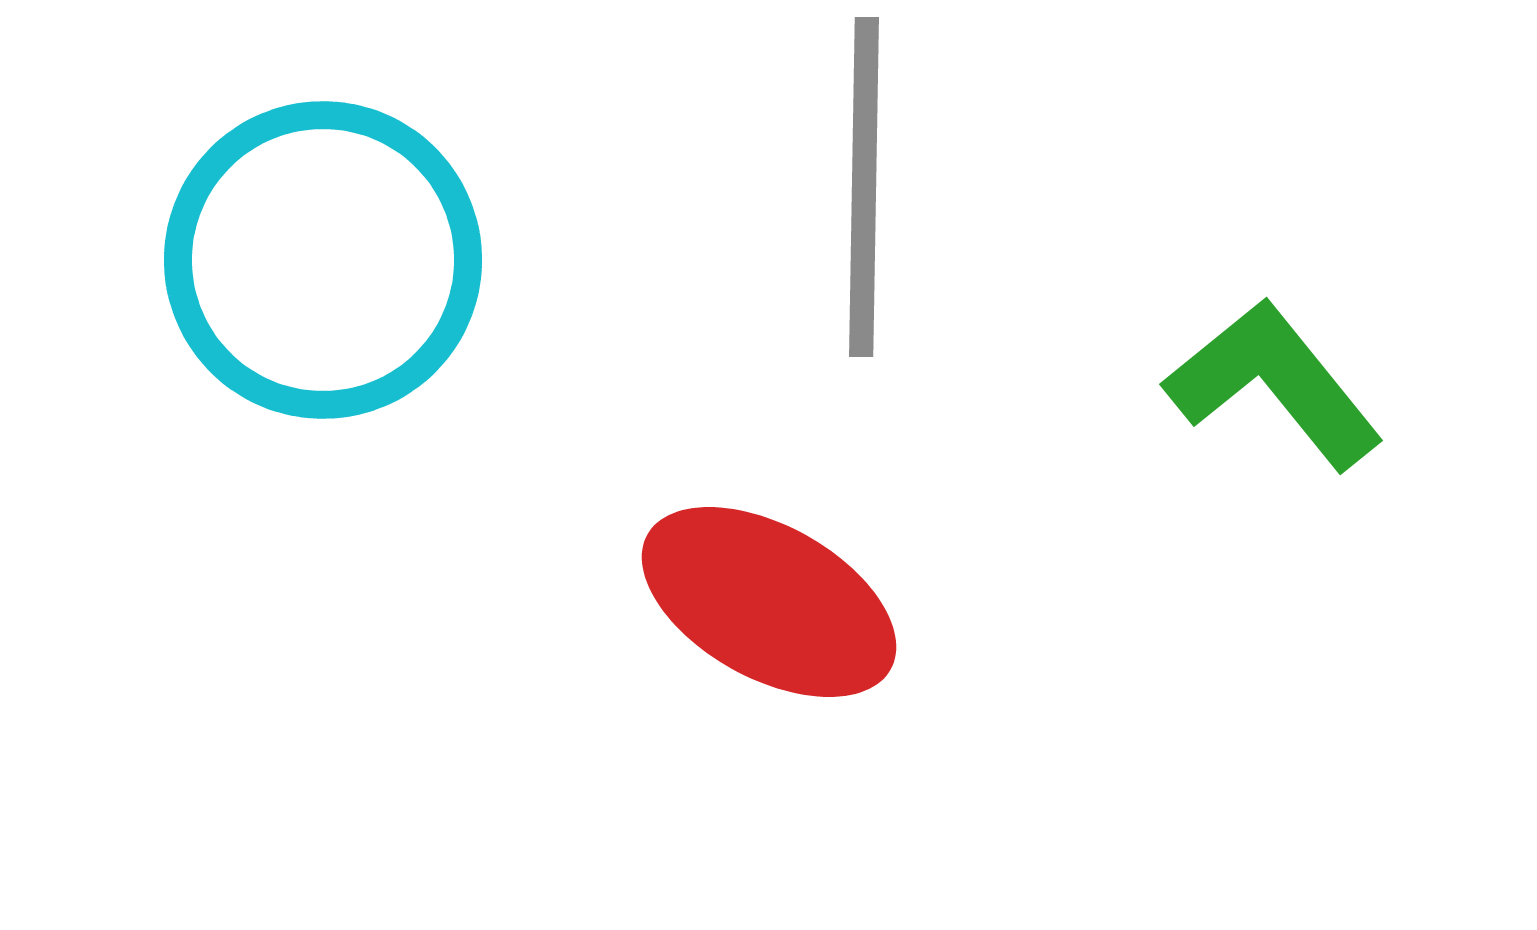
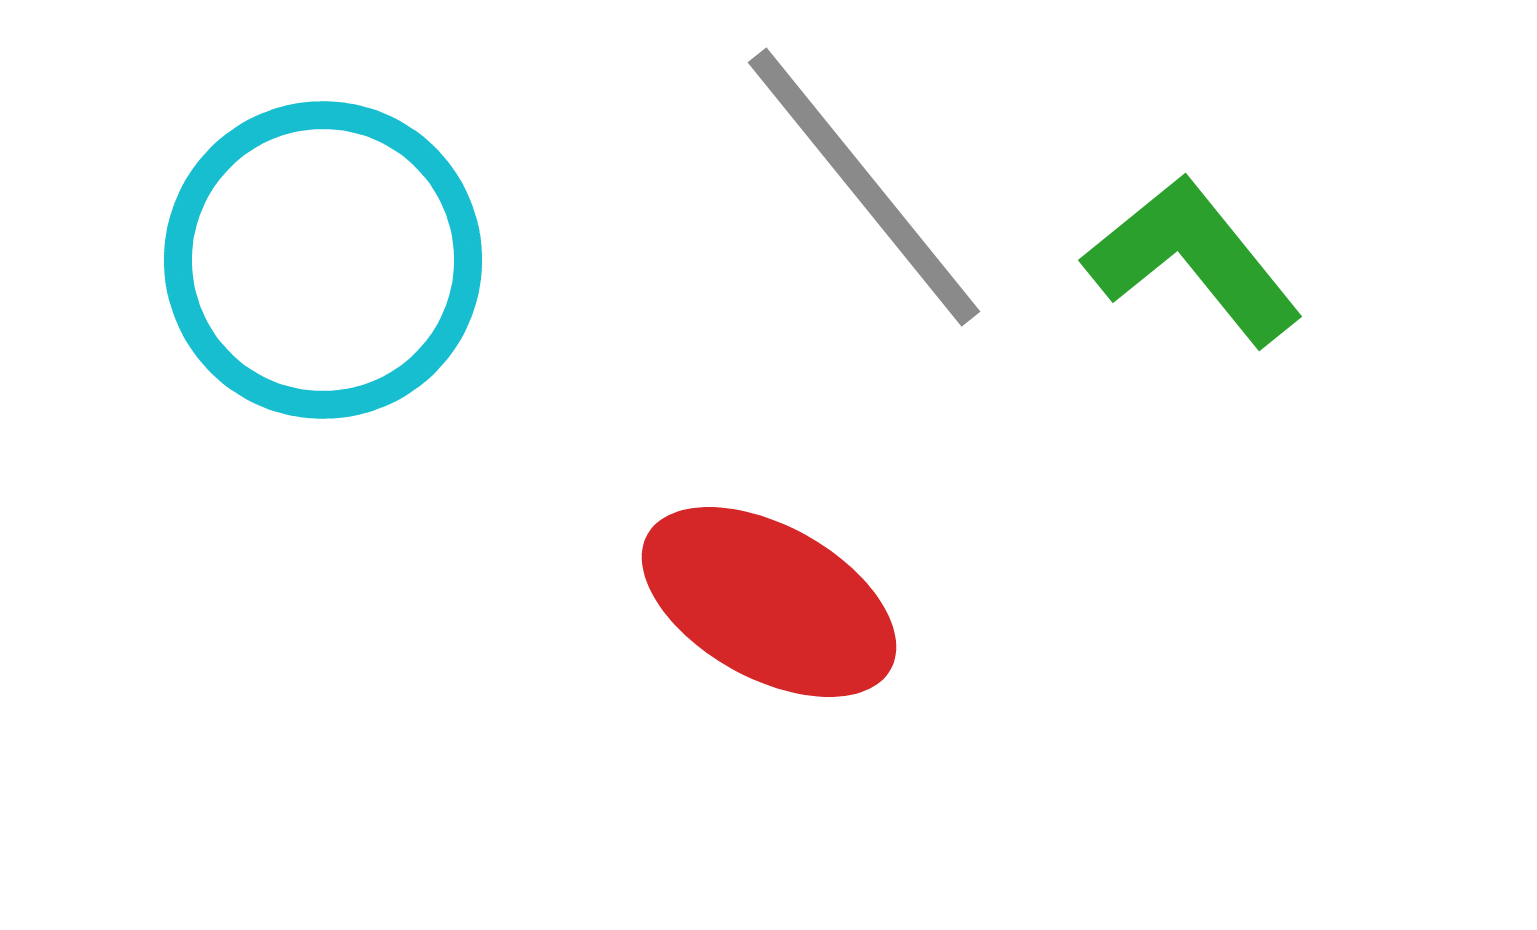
gray line: rotated 40 degrees counterclockwise
green L-shape: moved 81 px left, 124 px up
